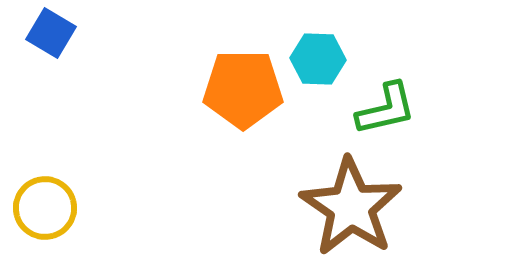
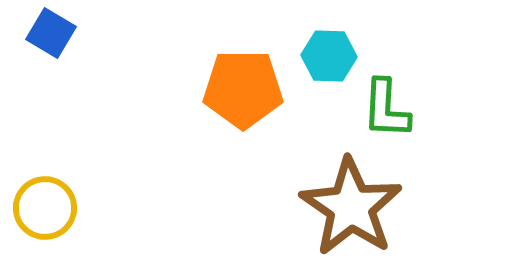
cyan hexagon: moved 11 px right, 3 px up
green L-shape: rotated 106 degrees clockwise
